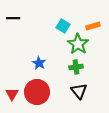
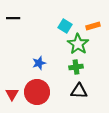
cyan square: moved 2 px right
blue star: rotated 24 degrees clockwise
black triangle: rotated 48 degrees counterclockwise
